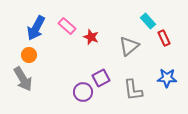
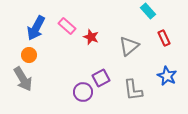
cyan rectangle: moved 10 px up
blue star: moved 2 px up; rotated 24 degrees clockwise
